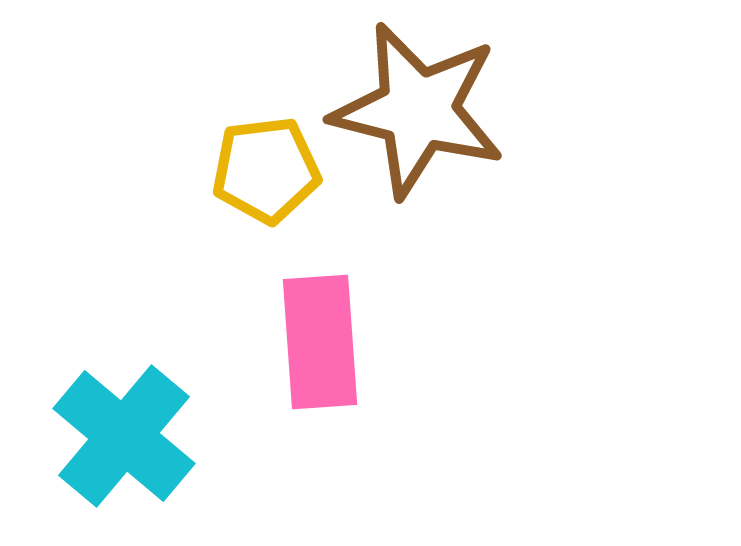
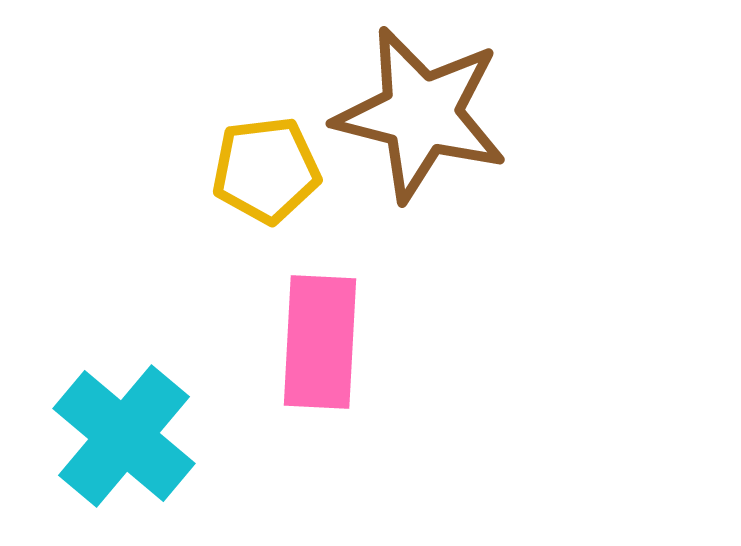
brown star: moved 3 px right, 4 px down
pink rectangle: rotated 7 degrees clockwise
